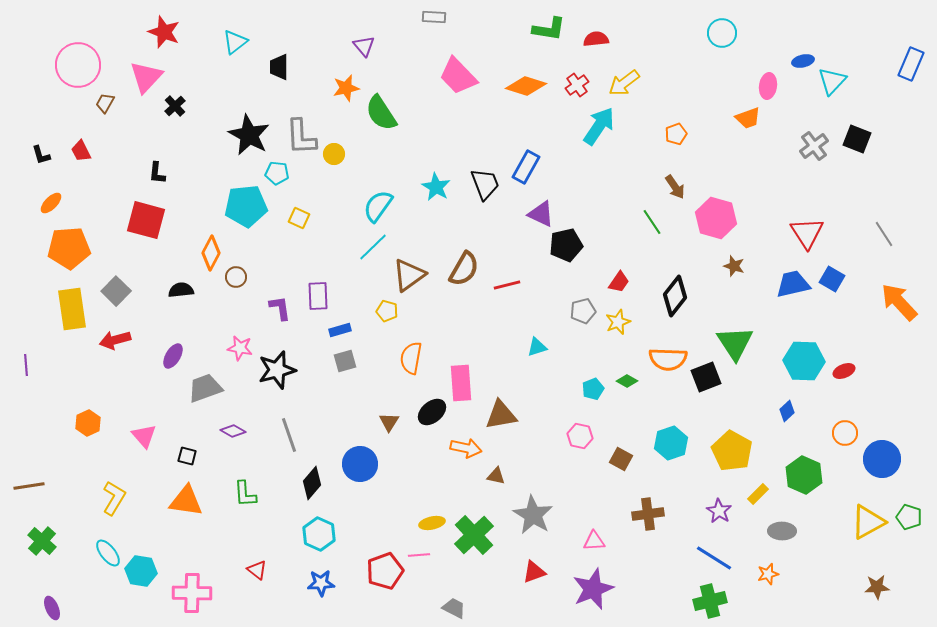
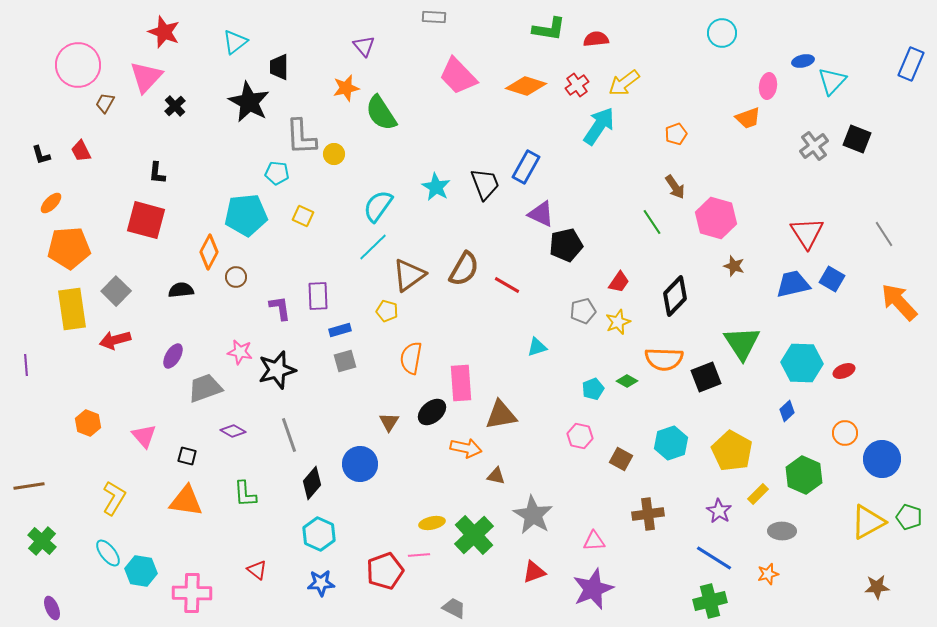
black star at (249, 135): moved 33 px up
cyan pentagon at (246, 206): moved 9 px down
yellow square at (299, 218): moved 4 px right, 2 px up
orange diamond at (211, 253): moved 2 px left, 1 px up
red line at (507, 285): rotated 44 degrees clockwise
black diamond at (675, 296): rotated 6 degrees clockwise
green triangle at (735, 343): moved 7 px right
pink star at (240, 348): moved 4 px down
orange semicircle at (668, 359): moved 4 px left
cyan hexagon at (804, 361): moved 2 px left, 2 px down
orange hexagon at (88, 423): rotated 15 degrees counterclockwise
